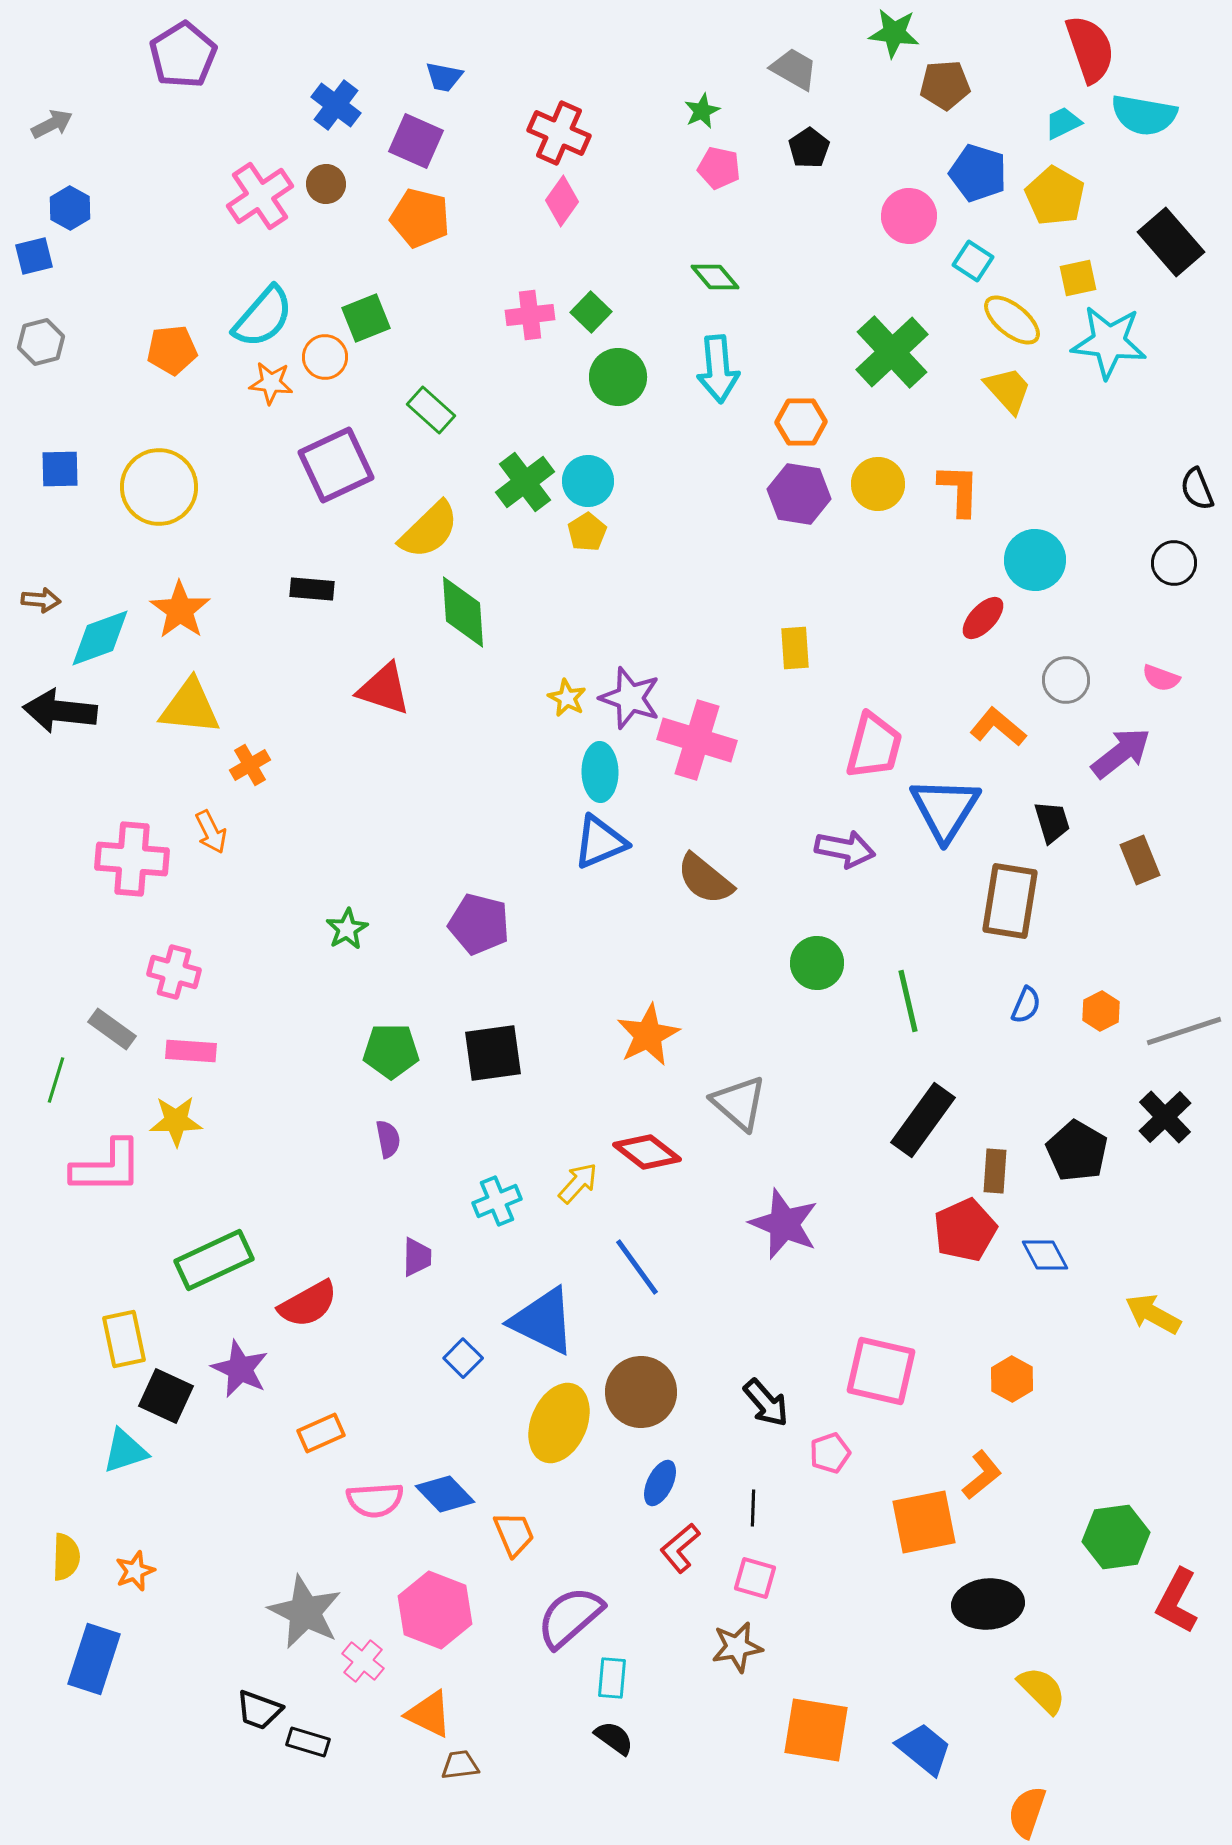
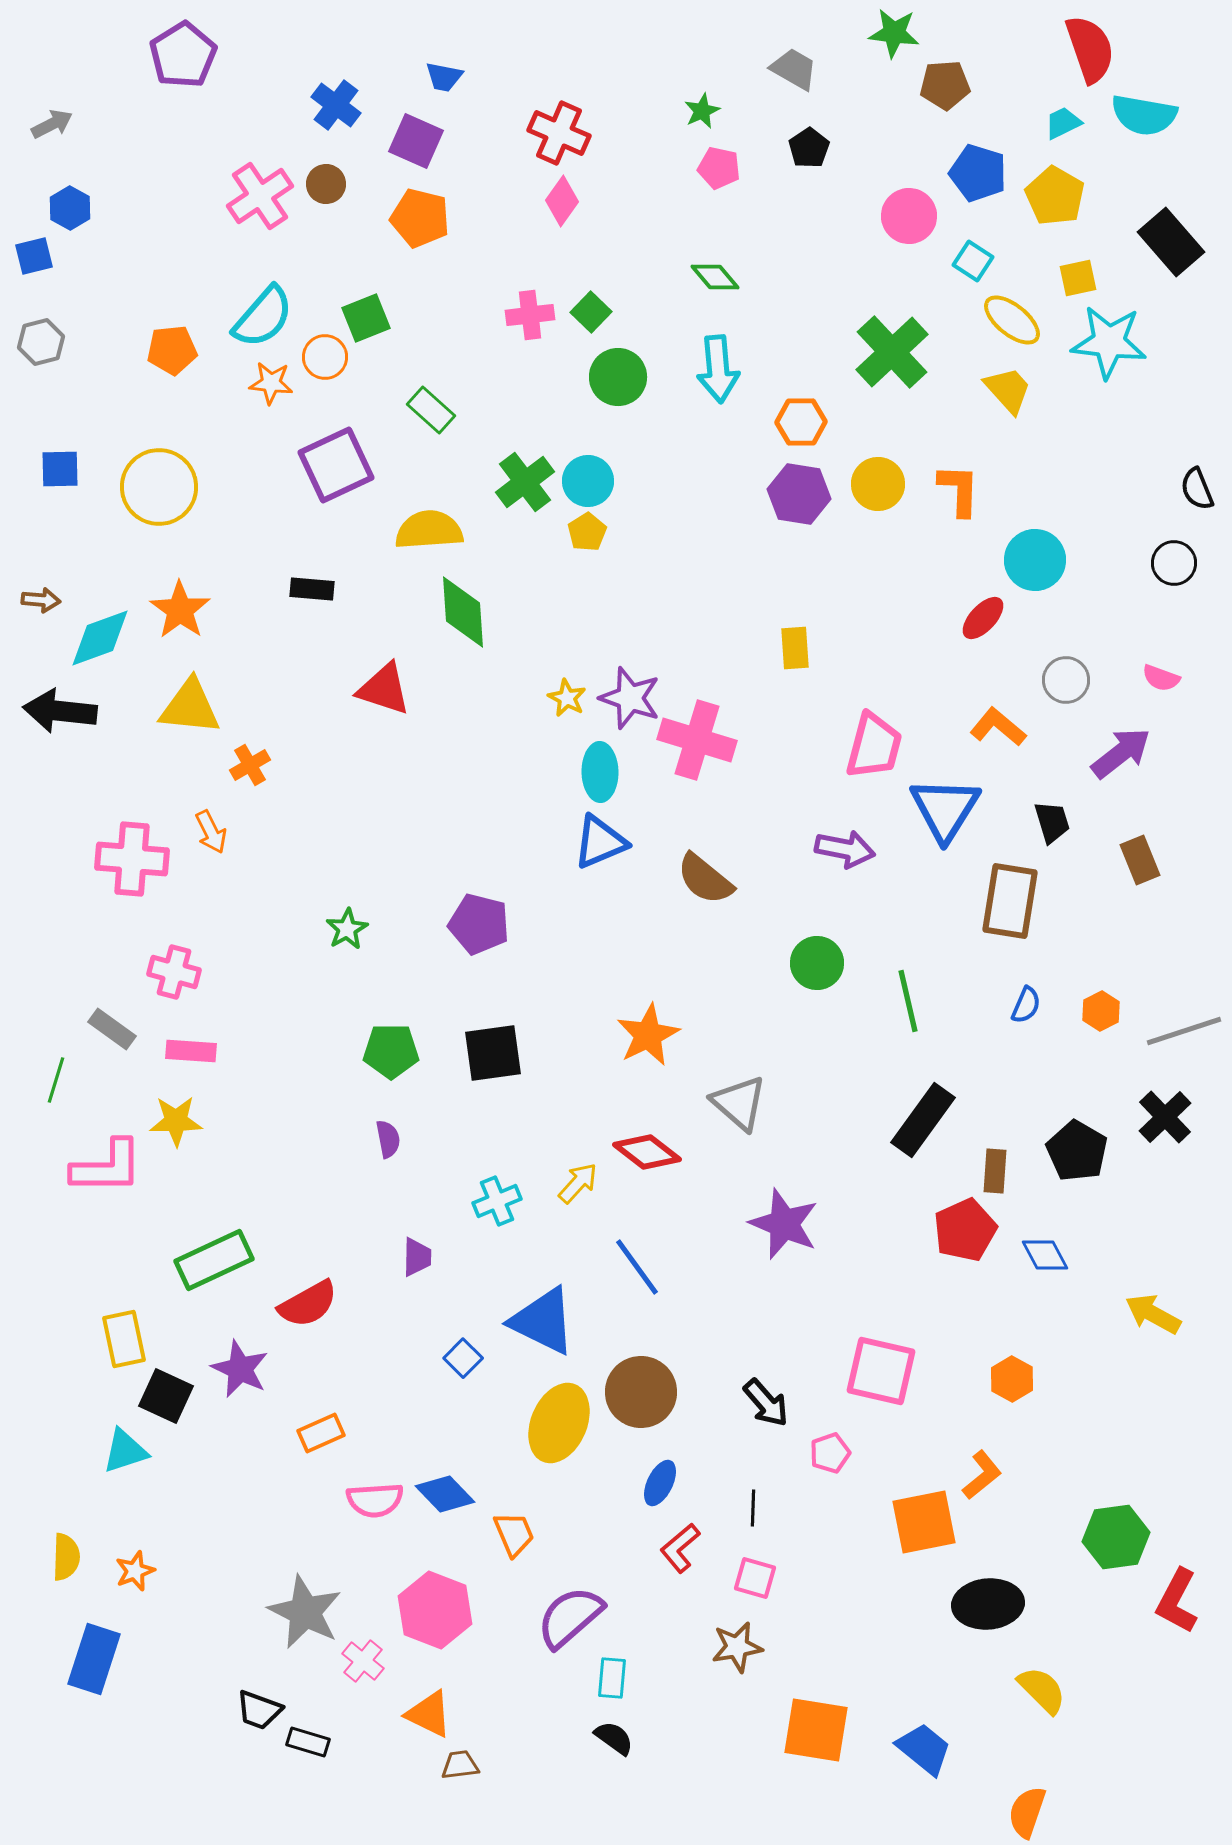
yellow semicircle at (429, 530): rotated 140 degrees counterclockwise
